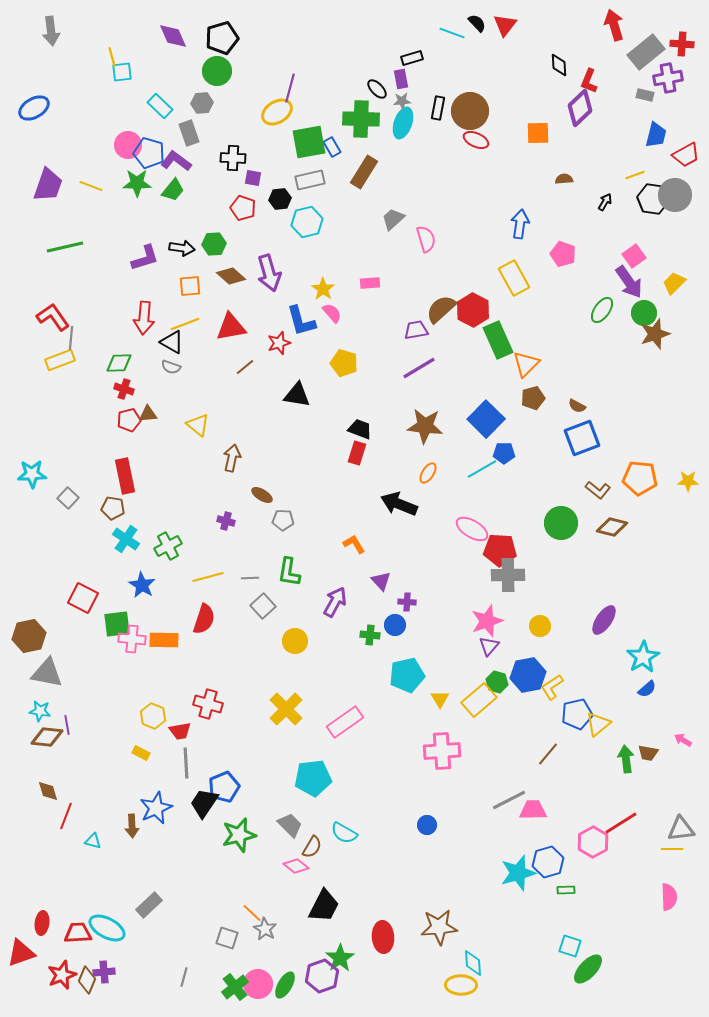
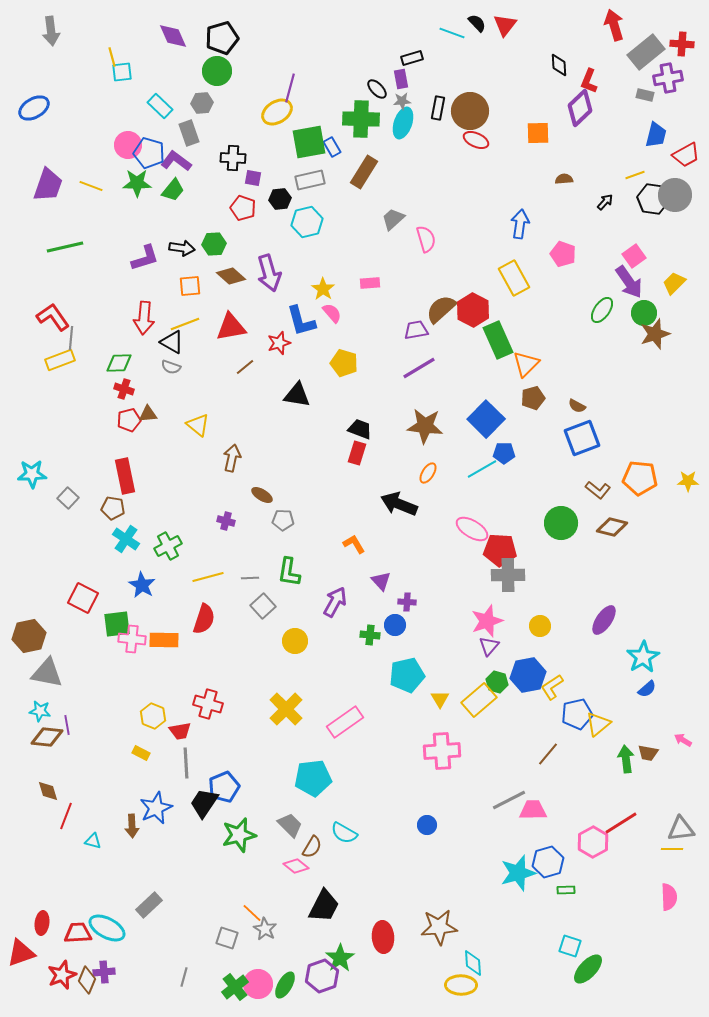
black arrow at (605, 202): rotated 12 degrees clockwise
